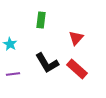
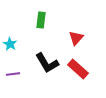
red rectangle: moved 1 px right
